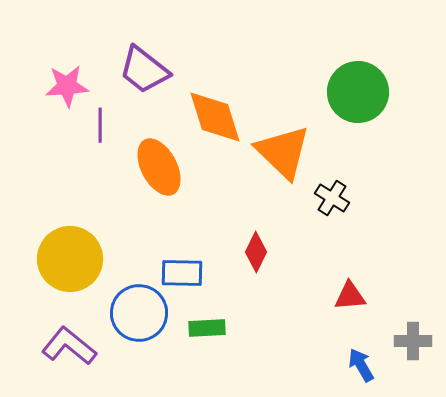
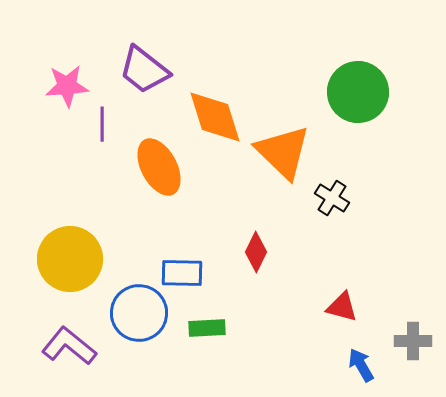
purple line: moved 2 px right, 1 px up
red triangle: moved 8 px left, 11 px down; rotated 20 degrees clockwise
